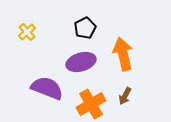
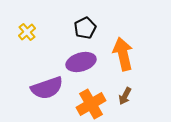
purple semicircle: rotated 140 degrees clockwise
